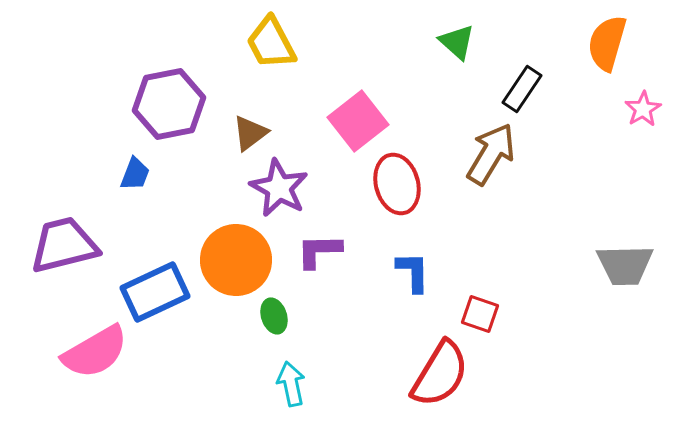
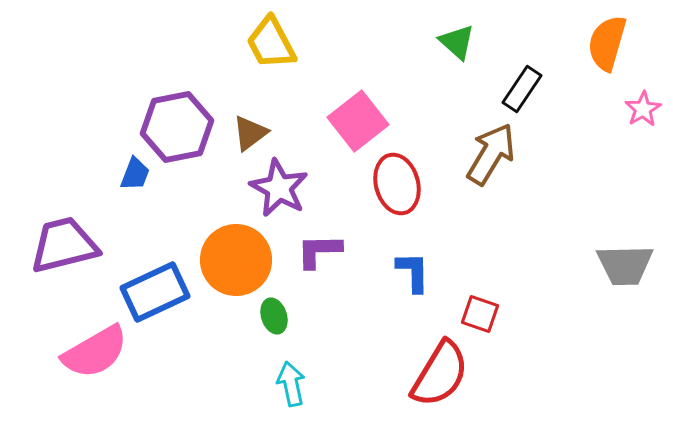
purple hexagon: moved 8 px right, 23 px down
